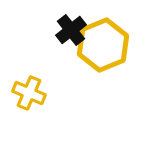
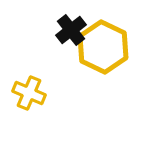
yellow hexagon: moved 2 px down; rotated 12 degrees counterclockwise
